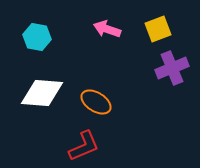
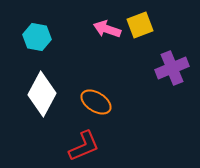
yellow square: moved 18 px left, 4 px up
white diamond: moved 1 px down; rotated 66 degrees counterclockwise
